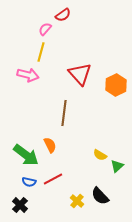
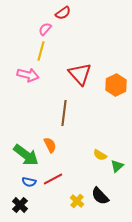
red semicircle: moved 2 px up
yellow line: moved 1 px up
